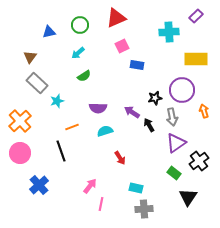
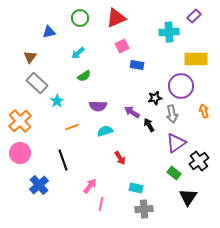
purple rectangle: moved 2 px left
green circle: moved 7 px up
purple circle: moved 1 px left, 4 px up
cyan star: rotated 16 degrees counterclockwise
purple semicircle: moved 2 px up
gray arrow: moved 3 px up
black line: moved 2 px right, 9 px down
